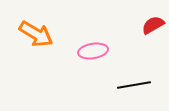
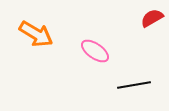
red semicircle: moved 1 px left, 7 px up
pink ellipse: moved 2 px right; rotated 44 degrees clockwise
